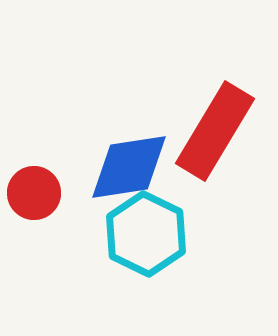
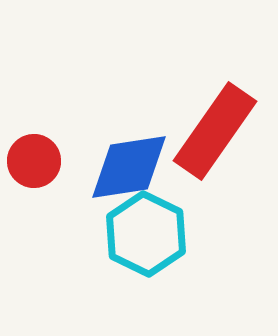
red rectangle: rotated 4 degrees clockwise
red circle: moved 32 px up
